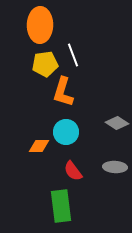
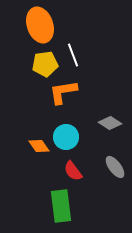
orange ellipse: rotated 20 degrees counterclockwise
orange L-shape: rotated 64 degrees clockwise
gray diamond: moved 7 px left
cyan circle: moved 5 px down
orange diamond: rotated 55 degrees clockwise
gray ellipse: rotated 50 degrees clockwise
